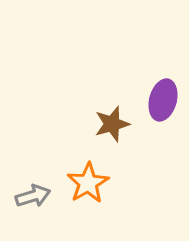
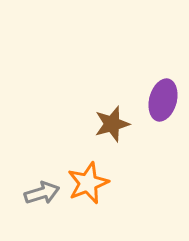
orange star: rotated 9 degrees clockwise
gray arrow: moved 9 px right, 3 px up
